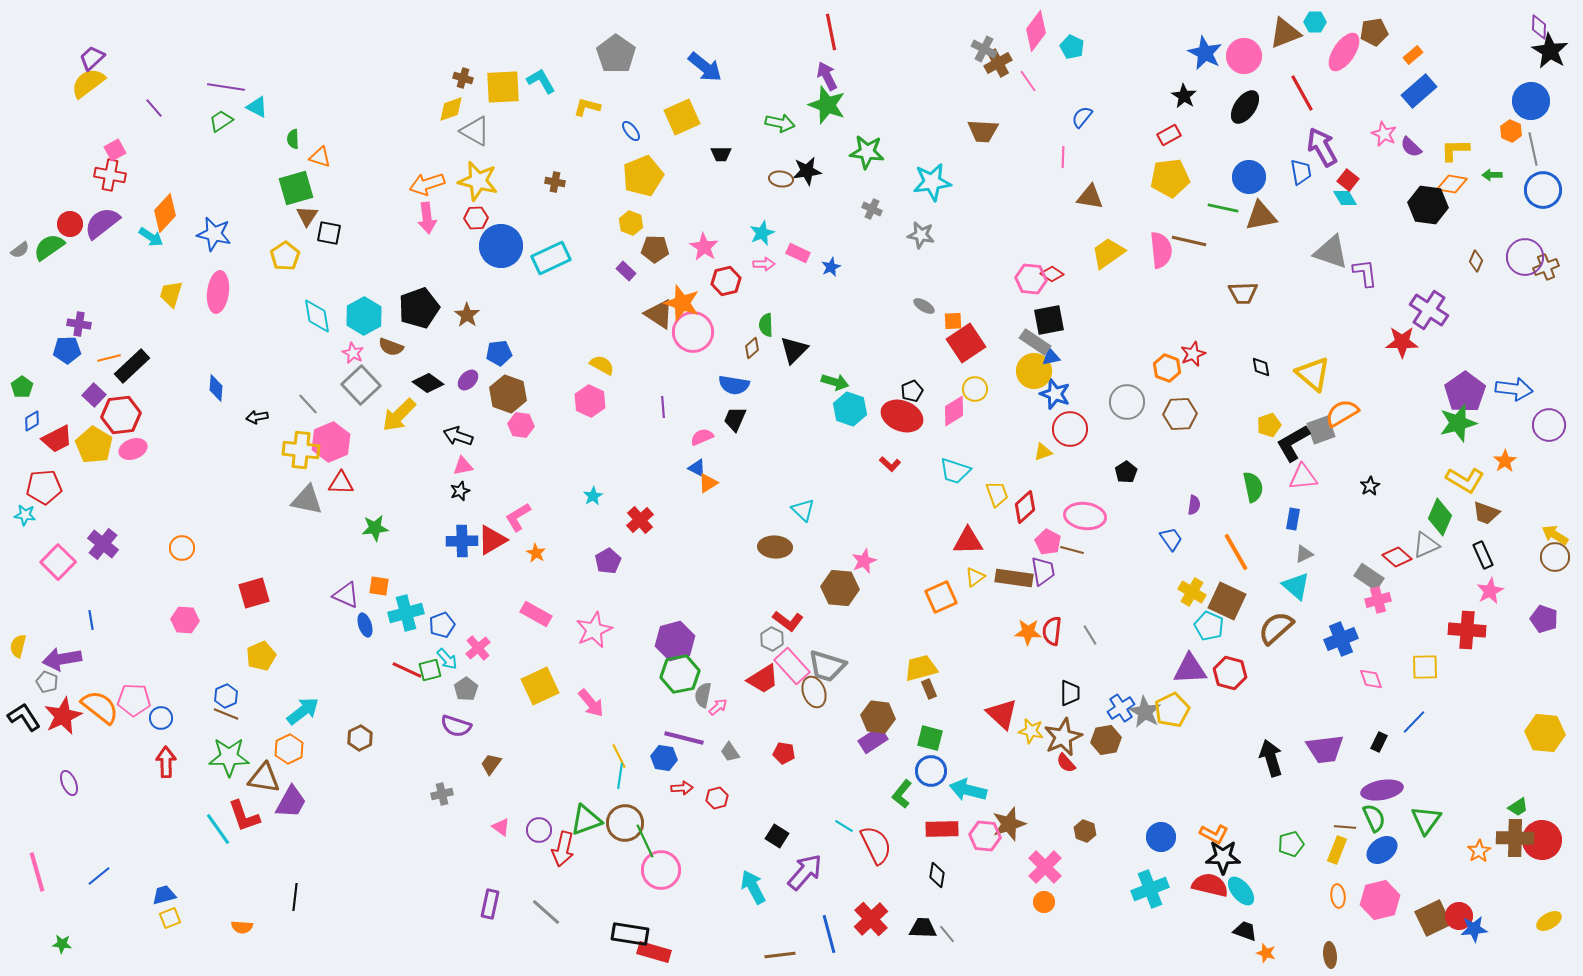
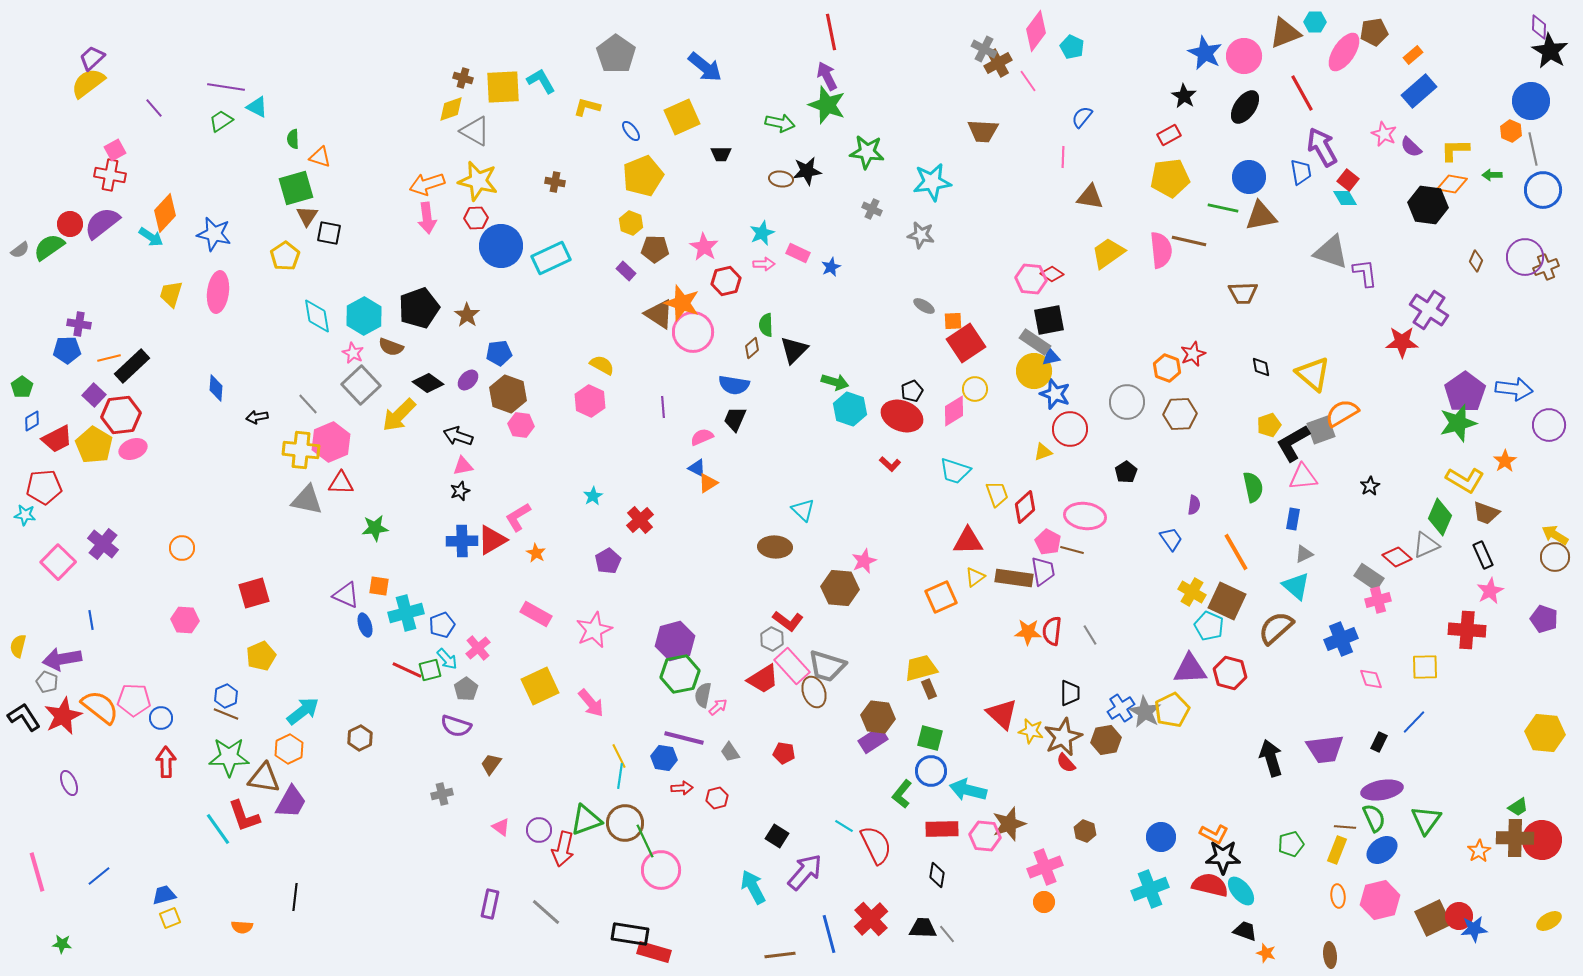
pink cross at (1045, 867): rotated 24 degrees clockwise
